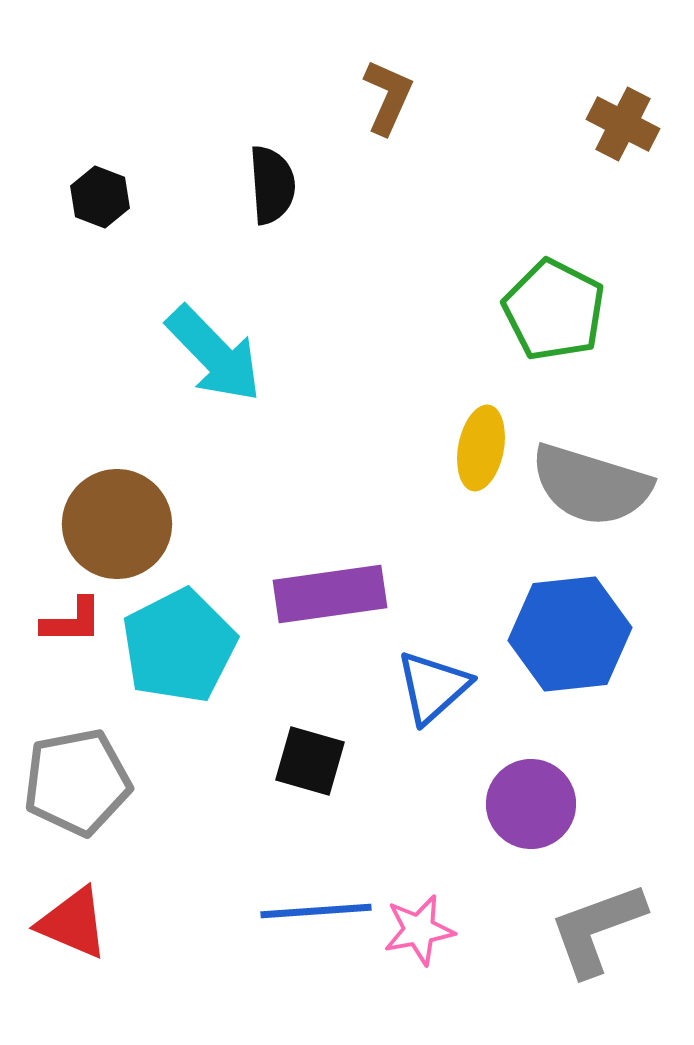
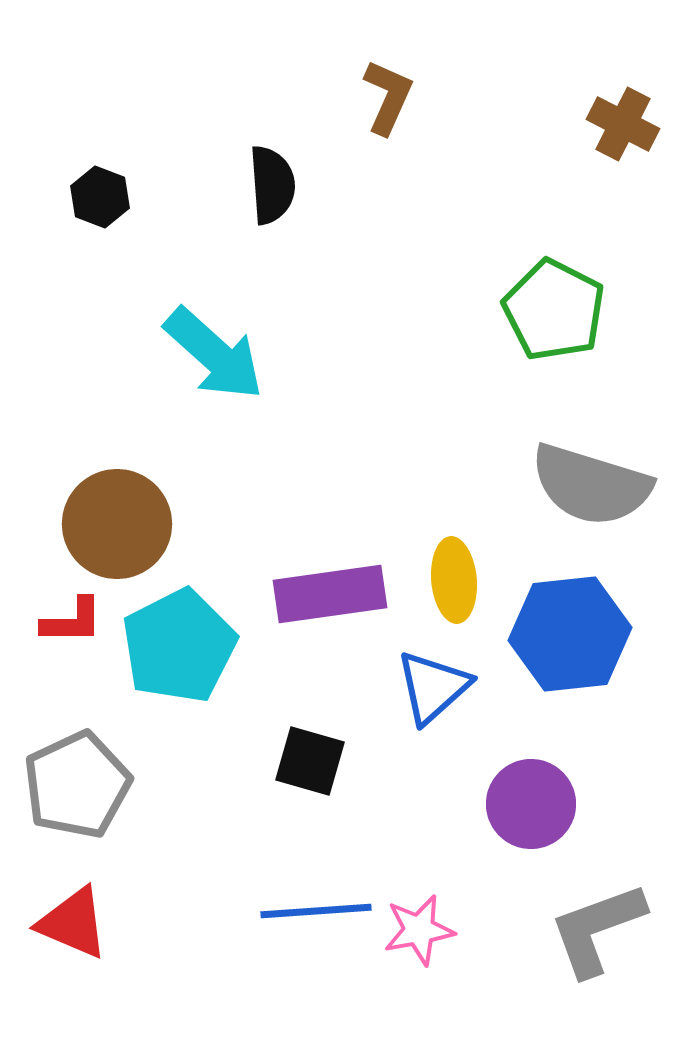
cyan arrow: rotated 4 degrees counterclockwise
yellow ellipse: moved 27 px left, 132 px down; rotated 16 degrees counterclockwise
gray pentagon: moved 3 px down; rotated 14 degrees counterclockwise
